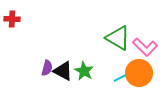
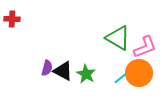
pink L-shape: rotated 65 degrees counterclockwise
green star: moved 2 px right, 3 px down
cyan line: rotated 12 degrees counterclockwise
